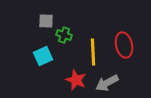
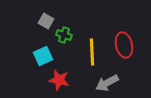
gray square: rotated 28 degrees clockwise
yellow line: moved 1 px left
red star: moved 17 px left; rotated 10 degrees counterclockwise
